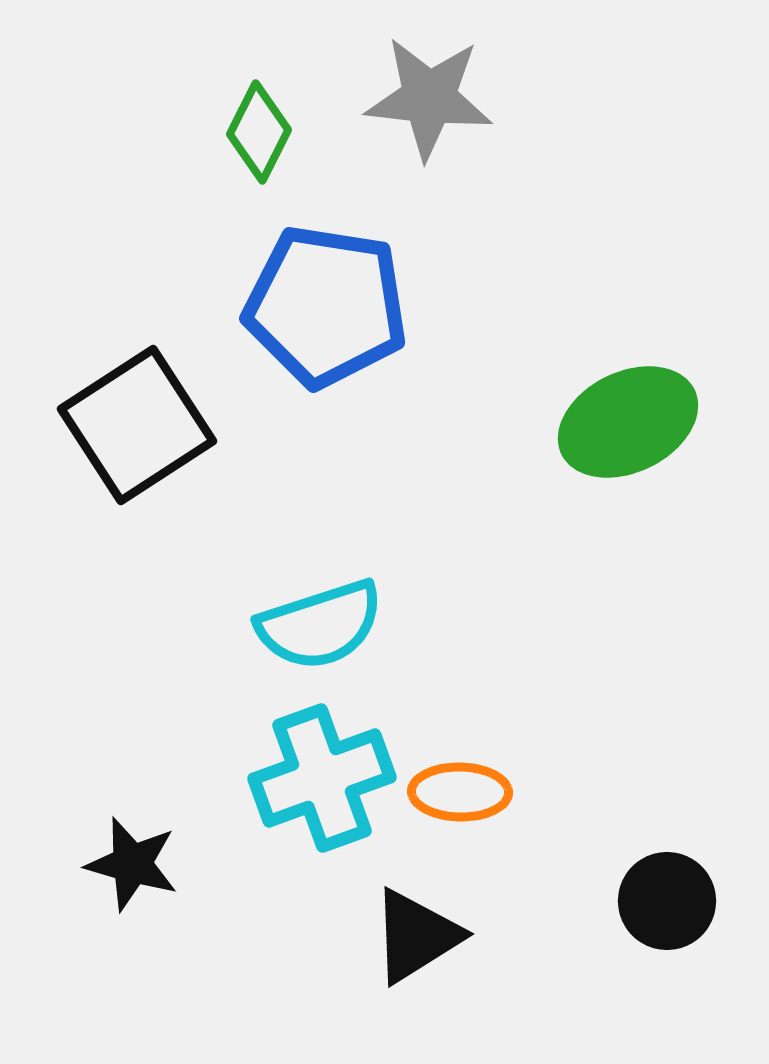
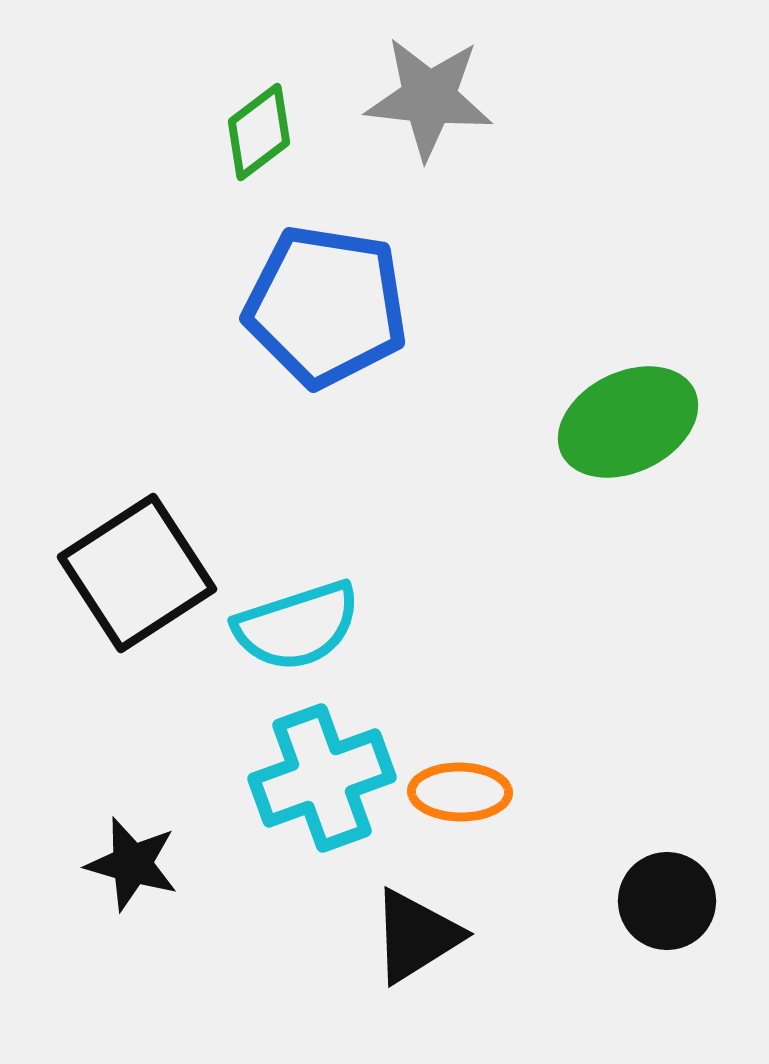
green diamond: rotated 26 degrees clockwise
black square: moved 148 px down
cyan semicircle: moved 23 px left, 1 px down
